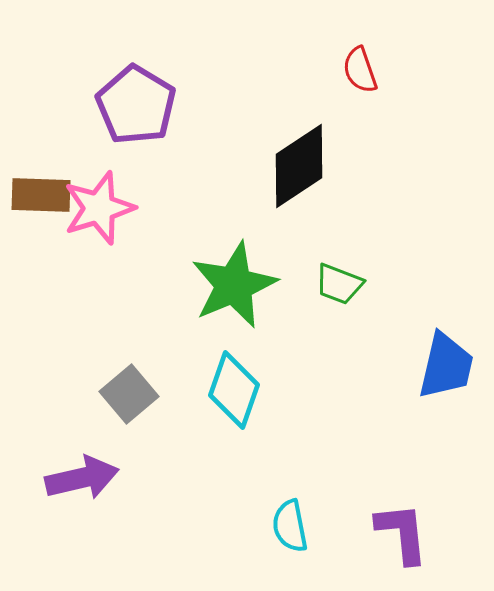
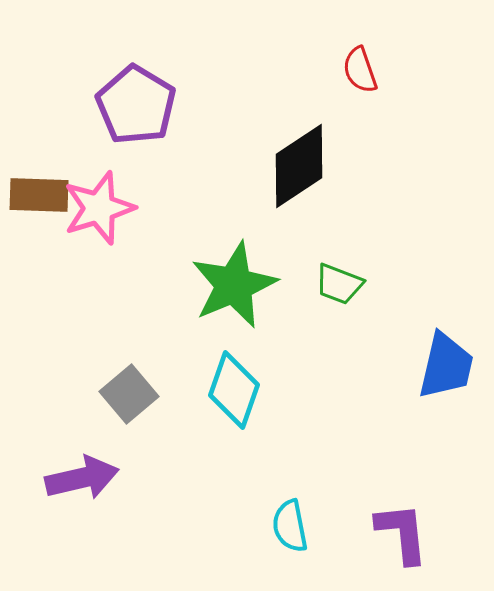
brown rectangle: moved 2 px left
